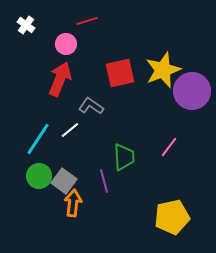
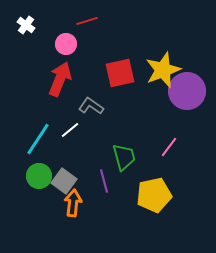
purple circle: moved 5 px left
green trapezoid: rotated 12 degrees counterclockwise
yellow pentagon: moved 18 px left, 22 px up
